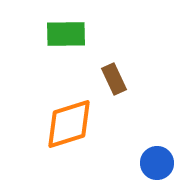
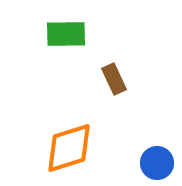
orange diamond: moved 24 px down
